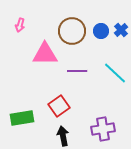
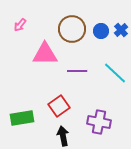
pink arrow: rotated 24 degrees clockwise
brown circle: moved 2 px up
purple cross: moved 4 px left, 7 px up; rotated 20 degrees clockwise
